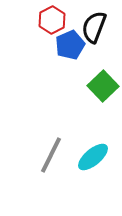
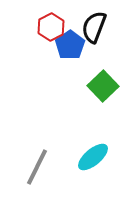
red hexagon: moved 1 px left, 7 px down
blue pentagon: rotated 12 degrees counterclockwise
gray line: moved 14 px left, 12 px down
